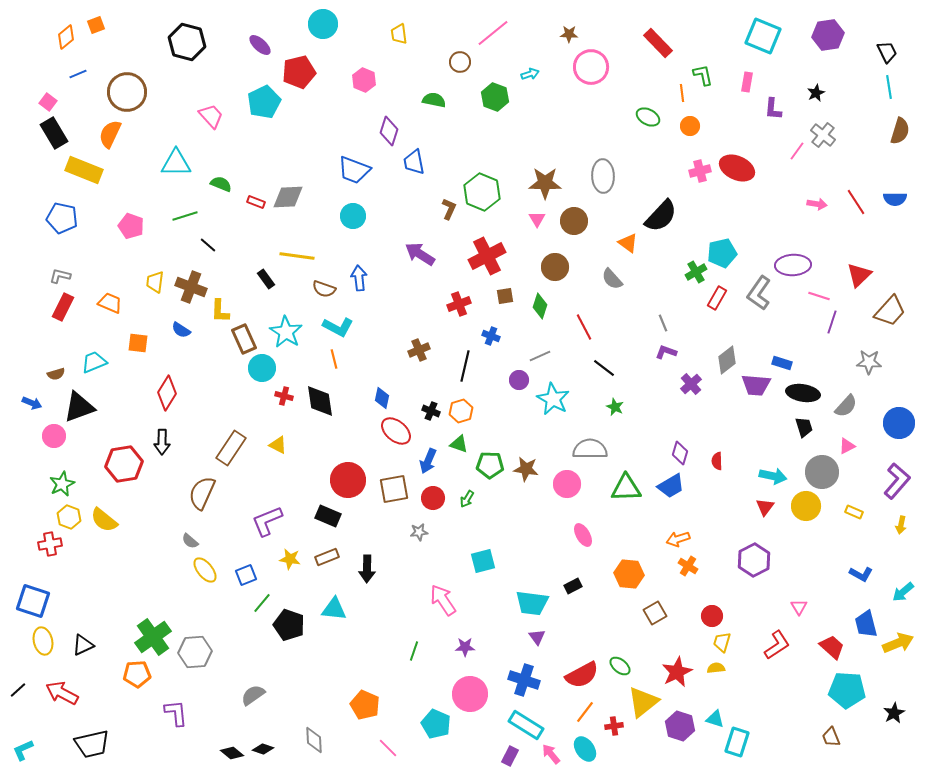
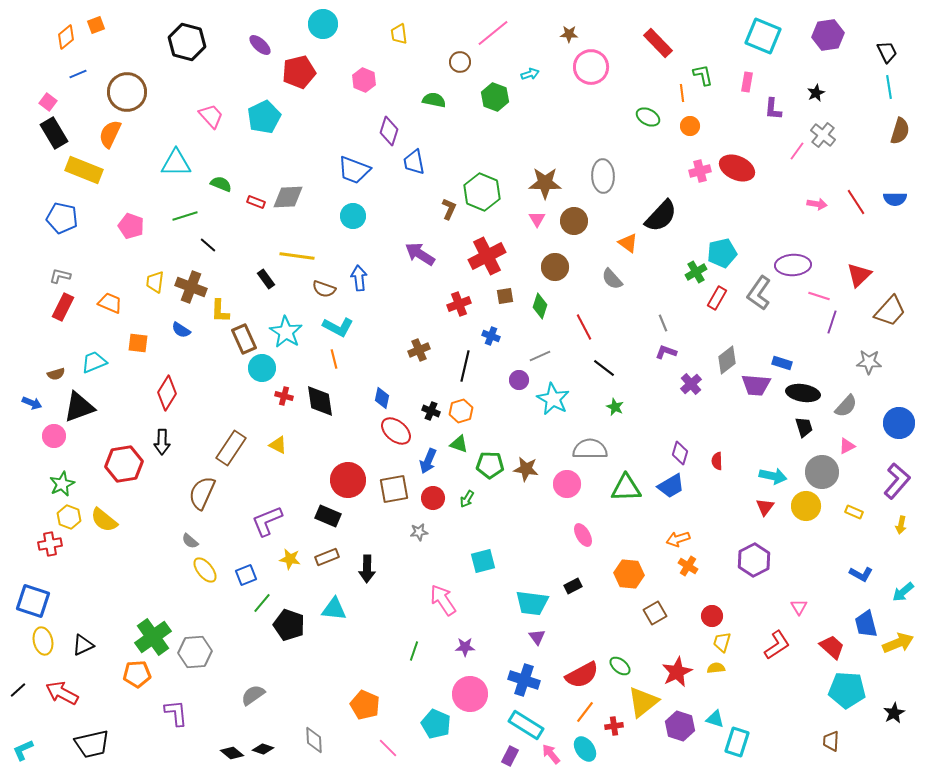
cyan pentagon at (264, 102): moved 15 px down
brown trapezoid at (831, 737): moved 4 px down; rotated 25 degrees clockwise
